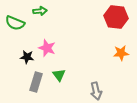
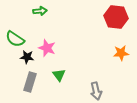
green semicircle: moved 16 px down; rotated 12 degrees clockwise
gray rectangle: moved 6 px left
